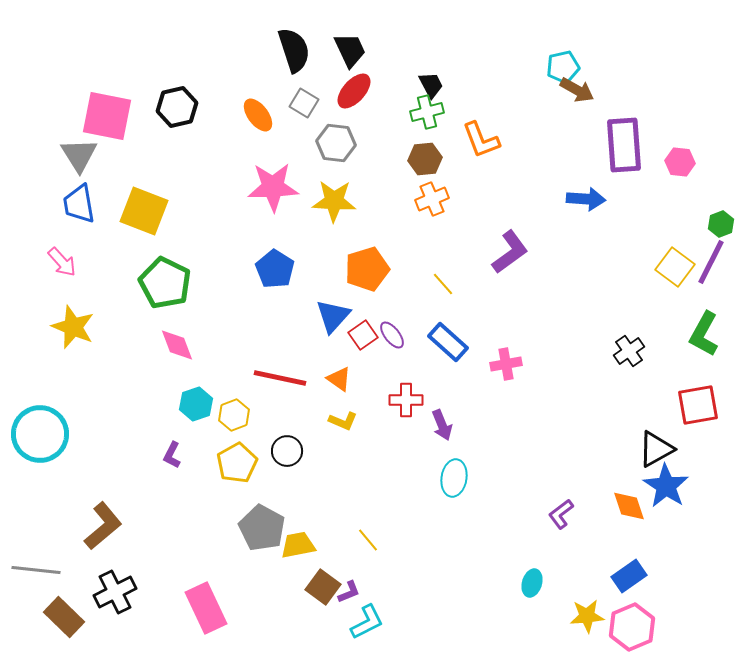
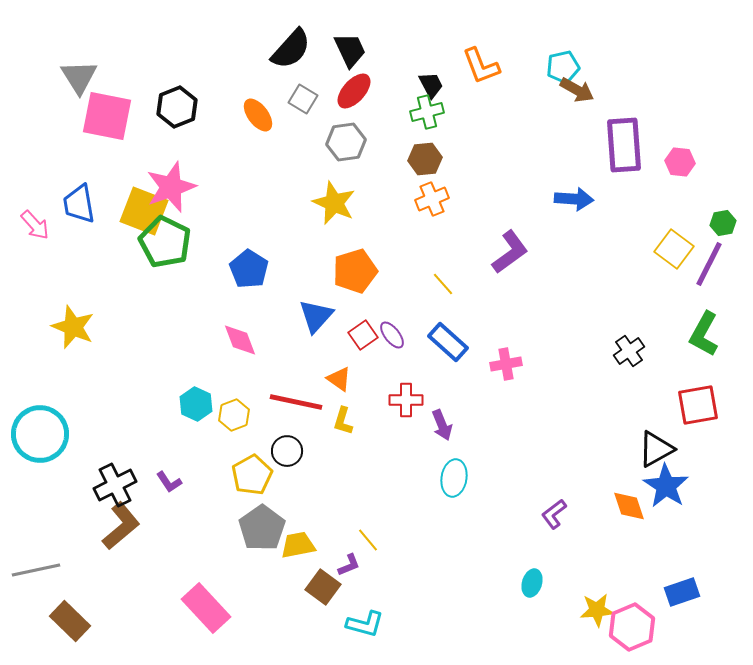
black semicircle at (294, 50): moved 3 px left, 1 px up; rotated 60 degrees clockwise
gray square at (304, 103): moved 1 px left, 4 px up
black hexagon at (177, 107): rotated 9 degrees counterclockwise
orange L-shape at (481, 140): moved 74 px up
gray hexagon at (336, 143): moved 10 px right, 1 px up; rotated 15 degrees counterclockwise
gray triangle at (79, 155): moved 78 px up
pink star at (273, 187): moved 102 px left; rotated 18 degrees counterclockwise
blue arrow at (586, 199): moved 12 px left
yellow star at (334, 201): moved 2 px down; rotated 21 degrees clockwise
green hexagon at (721, 224): moved 2 px right, 1 px up; rotated 10 degrees clockwise
pink arrow at (62, 262): moved 27 px left, 37 px up
purple line at (711, 262): moved 2 px left, 2 px down
yellow square at (675, 267): moved 1 px left, 18 px up
blue pentagon at (275, 269): moved 26 px left
orange pentagon at (367, 269): moved 12 px left, 2 px down
green pentagon at (165, 283): moved 41 px up
blue triangle at (333, 316): moved 17 px left
pink diamond at (177, 345): moved 63 px right, 5 px up
red line at (280, 378): moved 16 px right, 24 px down
cyan hexagon at (196, 404): rotated 16 degrees counterclockwise
yellow L-shape at (343, 421): rotated 84 degrees clockwise
purple L-shape at (172, 455): moved 3 px left, 27 px down; rotated 60 degrees counterclockwise
yellow pentagon at (237, 463): moved 15 px right, 12 px down
purple L-shape at (561, 514): moved 7 px left
brown L-shape at (103, 526): moved 18 px right
gray pentagon at (262, 528): rotated 9 degrees clockwise
gray line at (36, 570): rotated 18 degrees counterclockwise
blue rectangle at (629, 576): moved 53 px right, 16 px down; rotated 16 degrees clockwise
black cross at (115, 592): moved 107 px up
purple L-shape at (349, 592): moved 27 px up
pink rectangle at (206, 608): rotated 18 degrees counterclockwise
yellow star at (587, 616): moved 10 px right, 6 px up
brown rectangle at (64, 617): moved 6 px right, 4 px down
cyan L-shape at (367, 622): moved 2 px left, 2 px down; rotated 42 degrees clockwise
